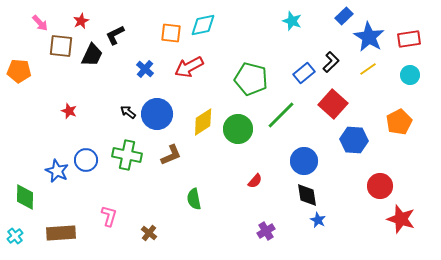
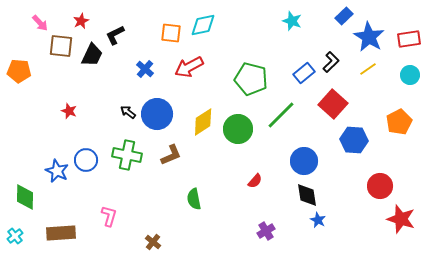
brown cross at (149, 233): moved 4 px right, 9 px down
